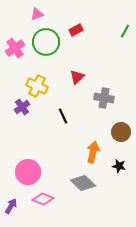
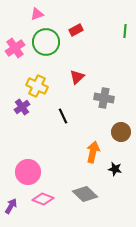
green line: rotated 24 degrees counterclockwise
black star: moved 4 px left, 3 px down
gray diamond: moved 2 px right, 11 px down
